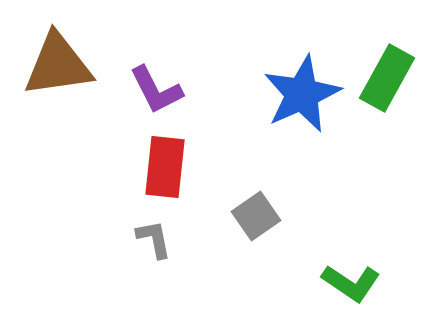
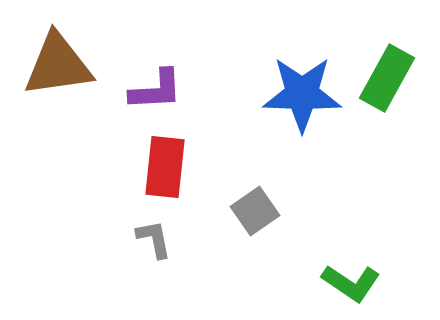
purple L-shape: rotated 66 degrees counterclockwise
blue star: rotated 26 degrees clockwise
gray square: moved 1 px left, 5 px up
